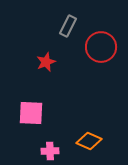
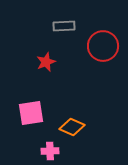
gray rectangle: moved 4 px left; rotated 60 degrees clockwise
red circle: moved 2 px right, 1 px up
pink square: rotated 12 degrees counterclockwise
orange diamond: moved 17 px left, 14 px up
